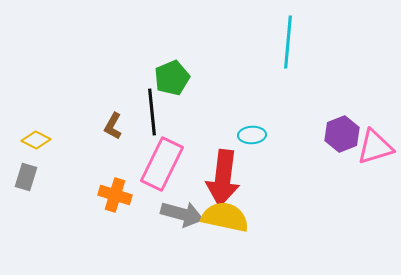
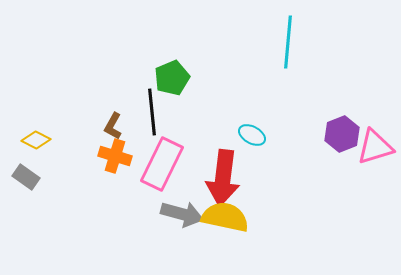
cyan ellipse: rotated 32 degrees clockwise
gray rectangle: rotated 72 degrees counterclockwise
orange cross: moved 39 px up
